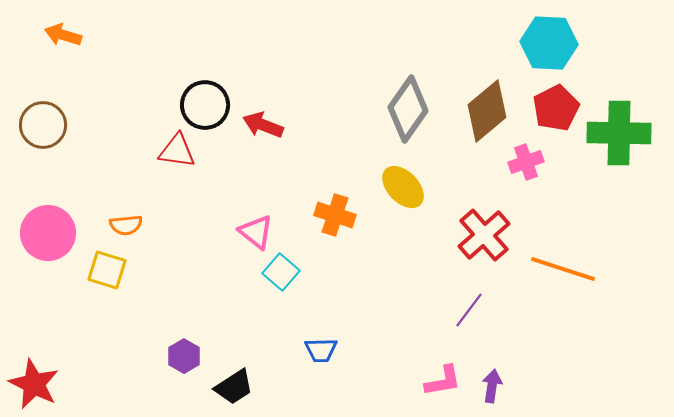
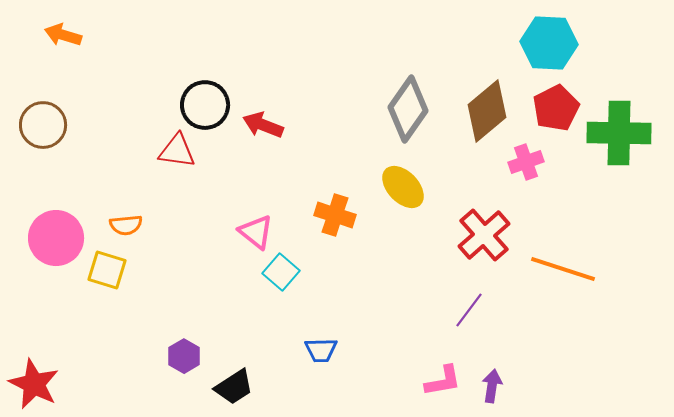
pink circle: moved 8 px right, 5 px down
